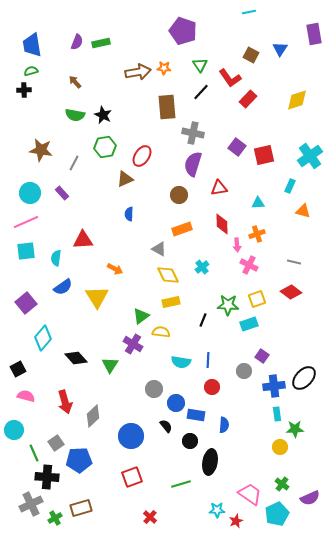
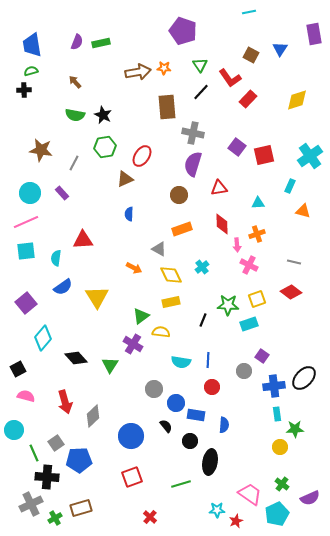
orange arrow at (115, 269): moved 19 px right, 1 px up
yellow diamond at (168, 275): moved 3 px right
